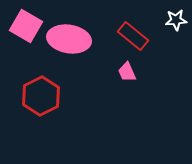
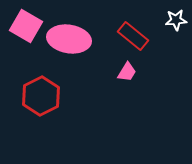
pink trapezoid: rotated 125 degrees counterclockwise
